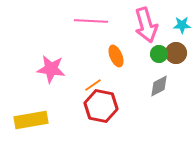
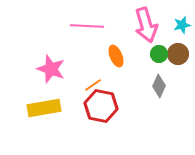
pink line: moved 4 px left, 5 px down
cyan star: rotated 12 degrees counterclockwise
brown circle: moved 2 px right, 1 px down
pink star: rotated 12 degrees clockwise
gray diamond: rotated 40 degrees counterclockwise
yellow rectangle: moved 13 px right, 12 px up
